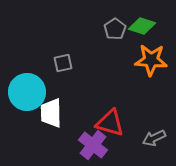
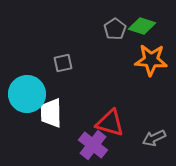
cyan circle: moved 2 px down
